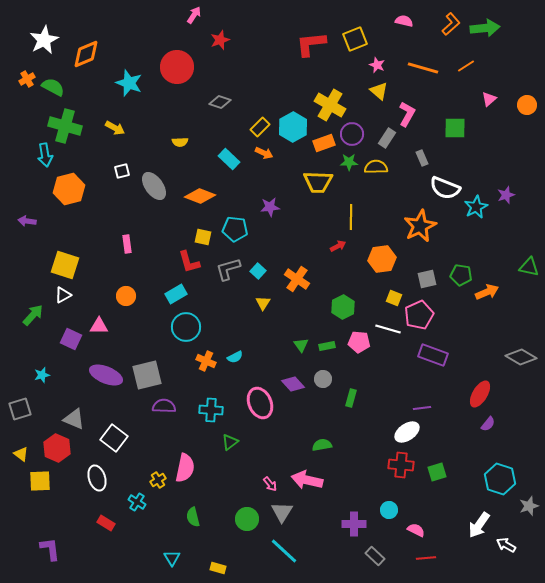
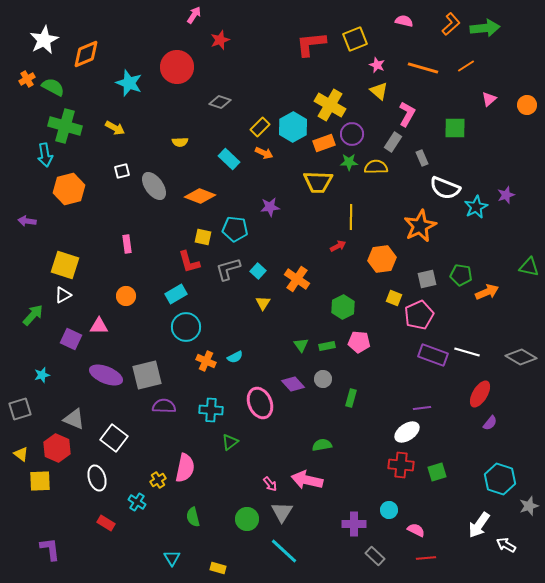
gray rectangle at (387, 138): moved 6 px right, 4 px down
white line at (388, 329): moved 79 px right, 23 px down
purple semicircle at (488, 424): moved 2 px right, 1 px up
